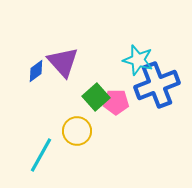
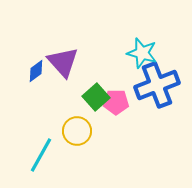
cyan star: moved 4 px right, 7 px up
